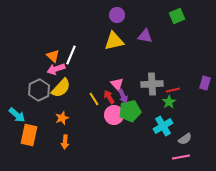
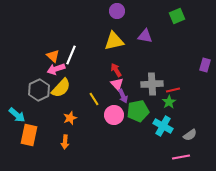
purple circle: moved 4 px up
purple rectangle: moved 18 px up
red arrow: moved 7 px right, 27 px up
green pentagon: moved 8 px right
orange star: moved 8 px right
cyan cross: rotated 30 degrees counterclockwise
gray semicircle: moved 5 px right, 4 px up
